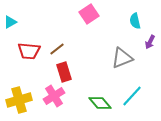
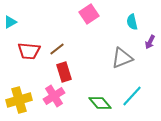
cyan semicircle: moved 3 px left, 1 px down
